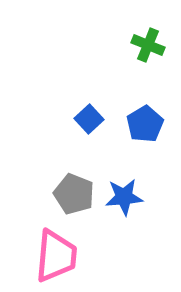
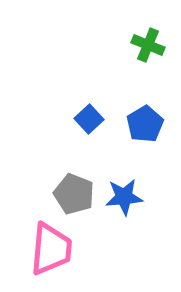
pink trapezoid: moved 5 px left, 7 px up
